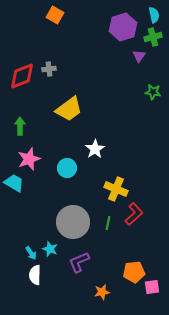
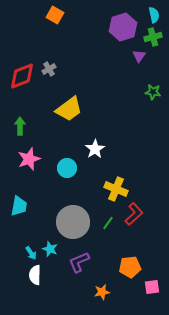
gray cross: rotated 24 degrees counterclockwise
cyan trapezoid: moved 5 px right, 23 px down; rotated 70 degrees clockwise
green line: rotated 24 degrees clockwise
orange pentagon: moved 4 px left, 5 px up
